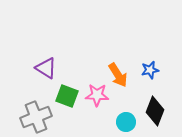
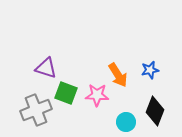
purple triangle: rotated 15 degrees counterclockwise
green square: moved 1 px left, 3 px up
gray cross: moved 7 px up
